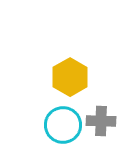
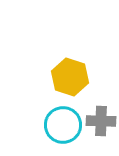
yellow hexagon: rotated 12 degrees counterclockwise
